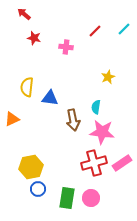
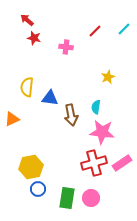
red arrow: moved 3 px right, 6 px down
brown arrow: moved 2 px left, 5 px up
